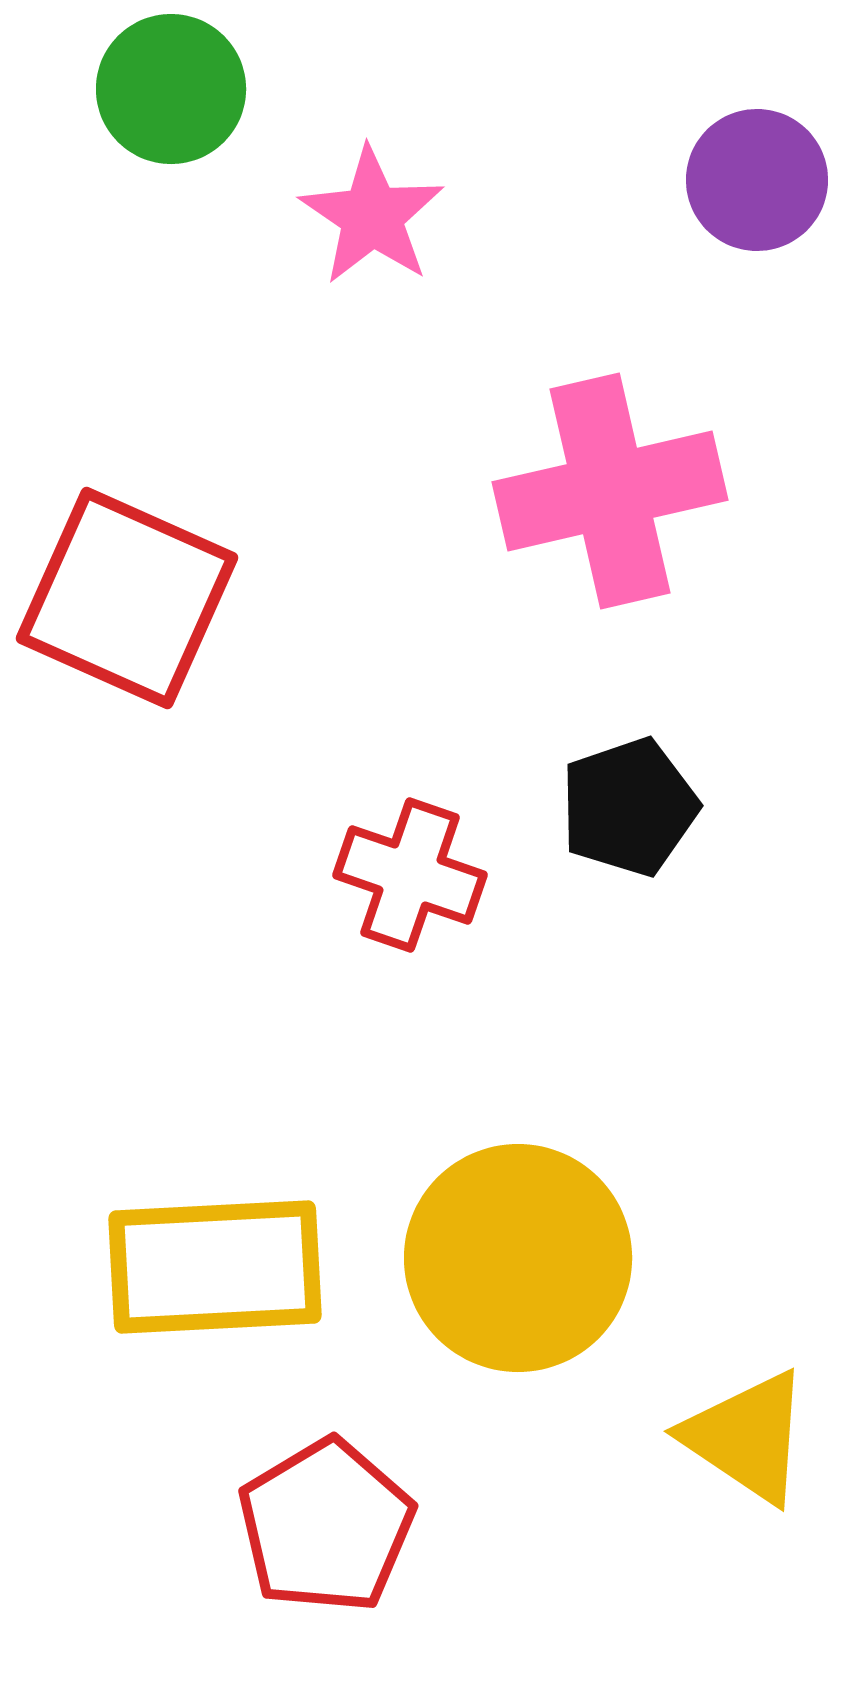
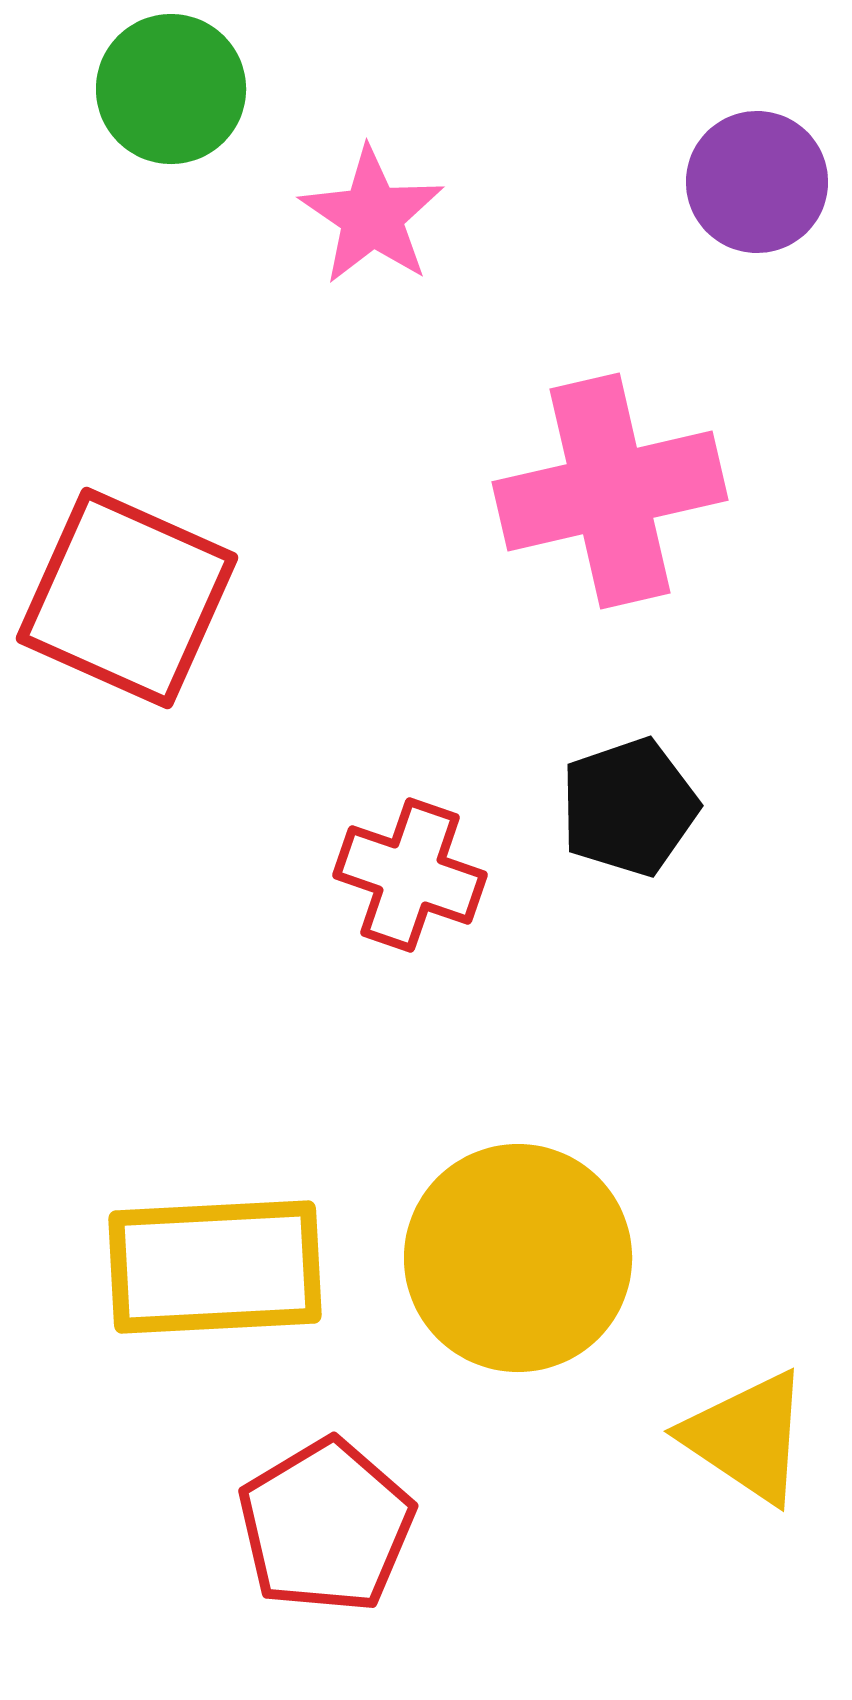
purple circle: moved 2 px down
